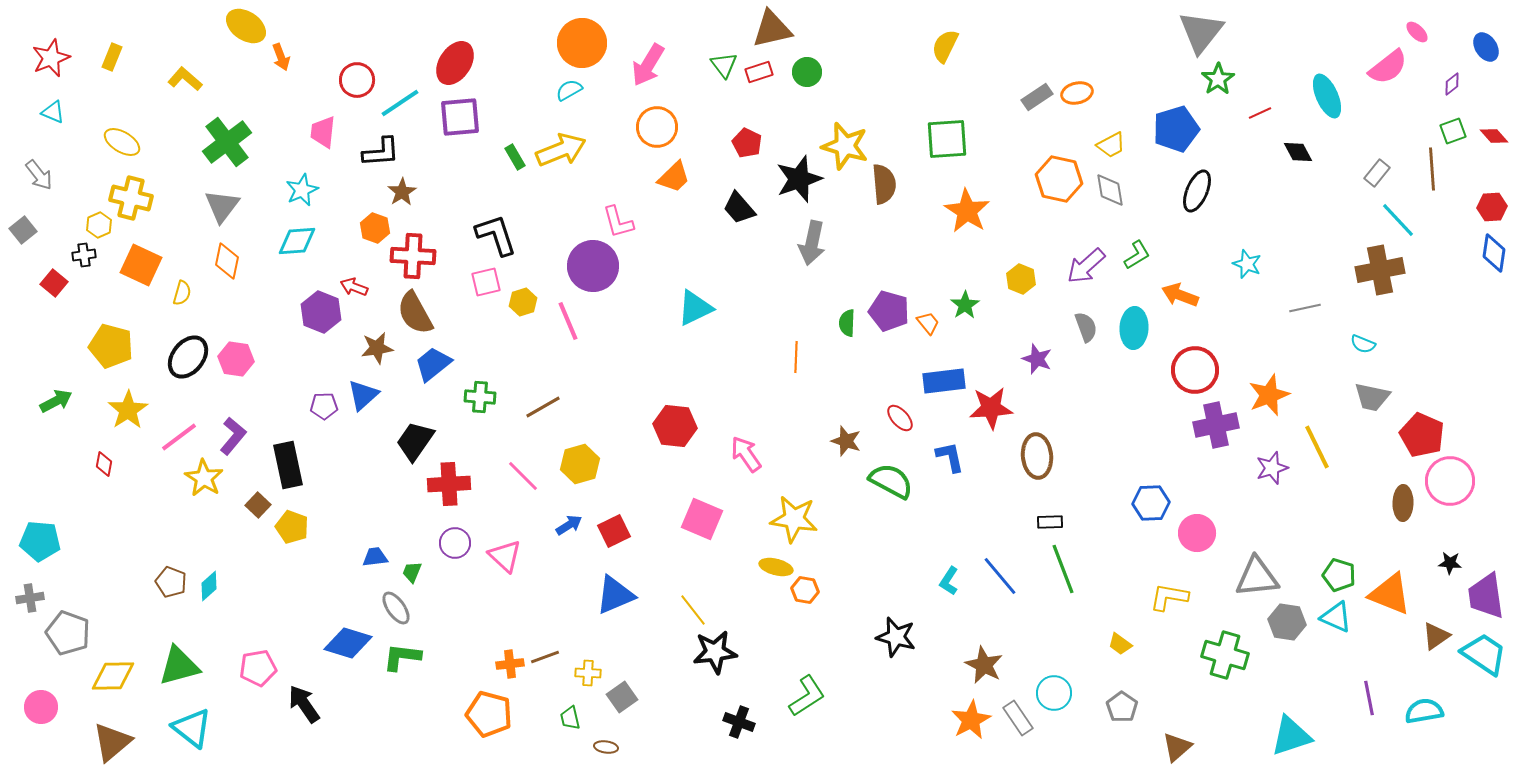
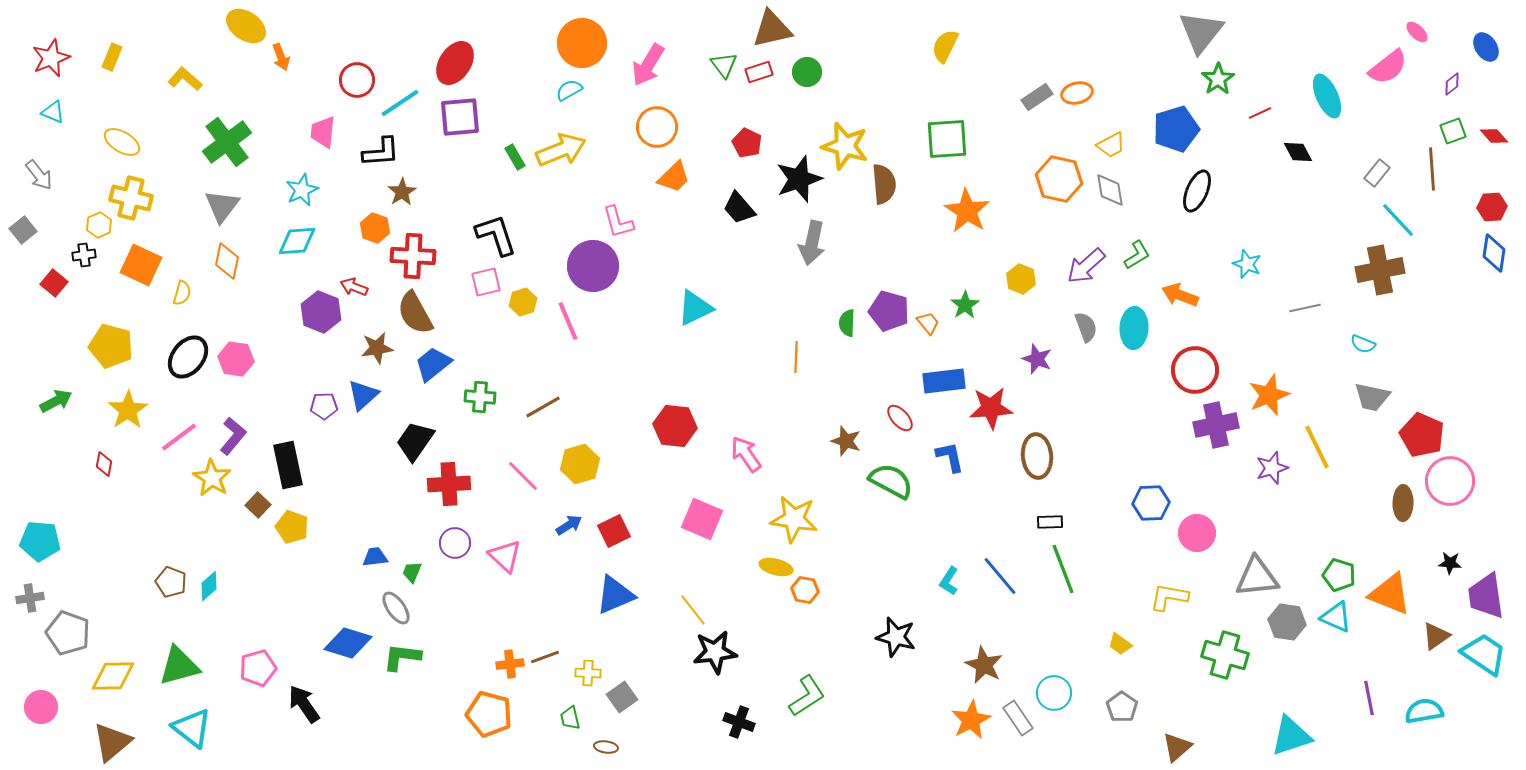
yellow star at (204, 478): moved 8 px right
pink pentagon at (258, 668): rotated 6 degrees counterclockwise
